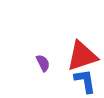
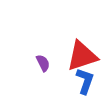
blue L-shape: rotated 28 degrees clockwise
